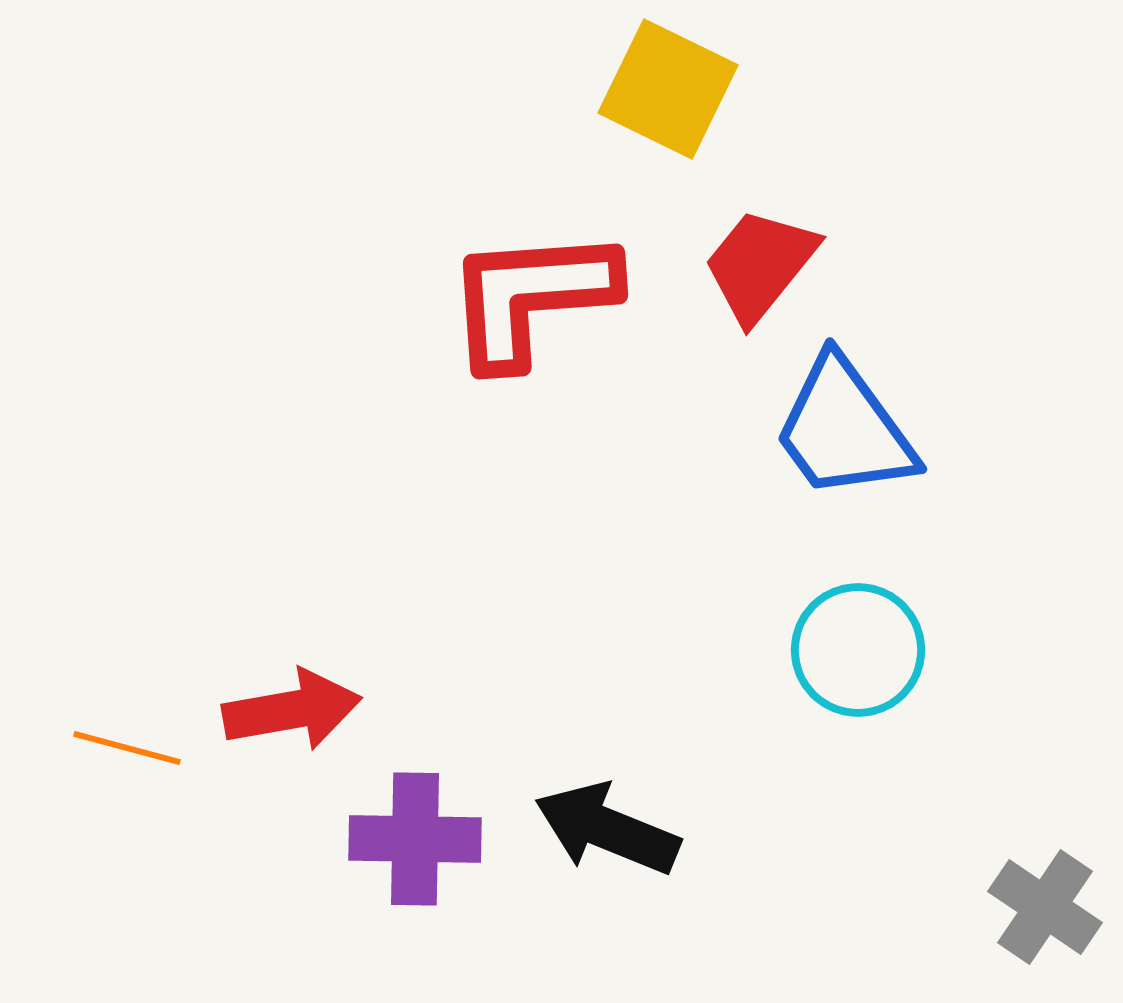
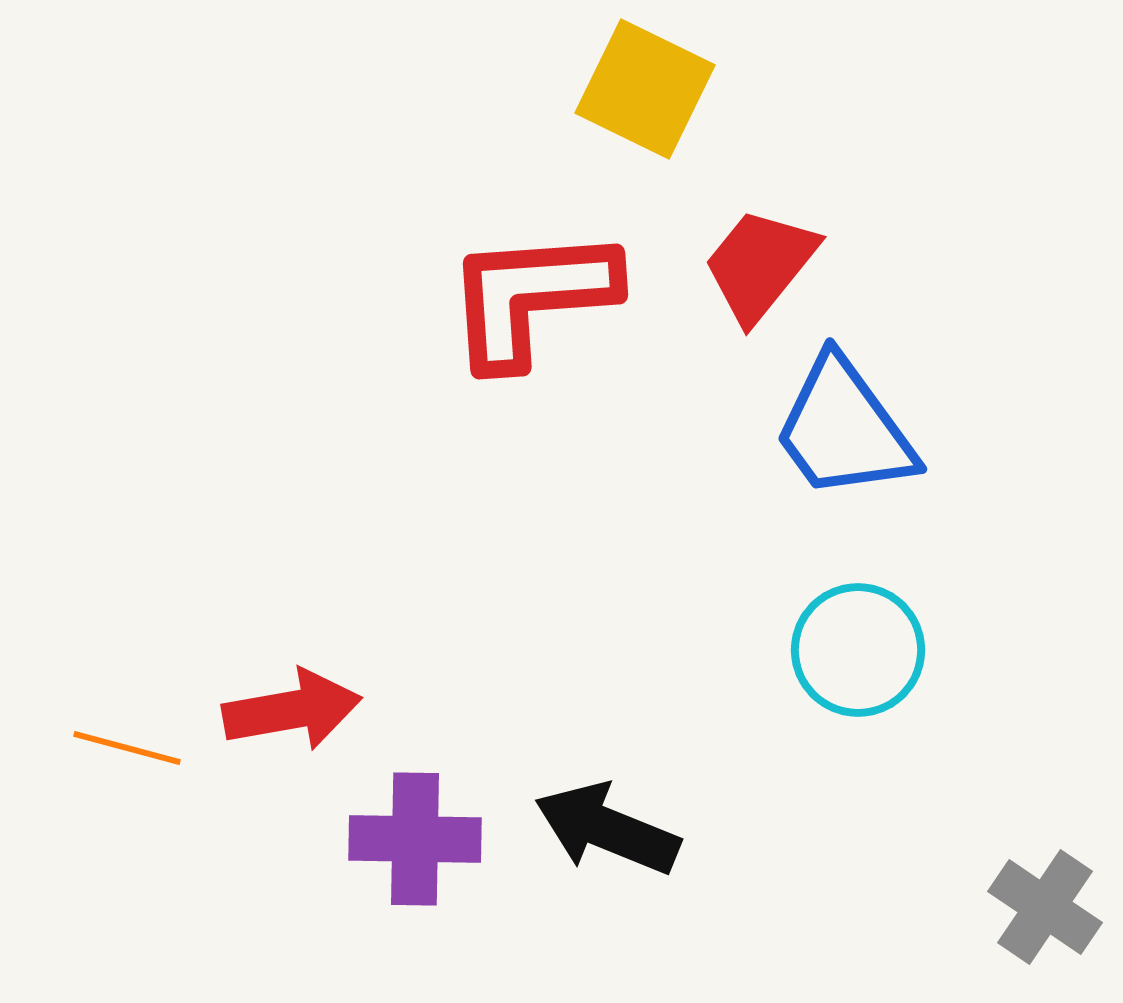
yellow square: moved 23 px left
